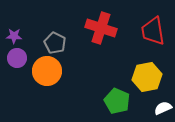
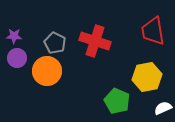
red cross: moved 6 px left, 13 px down
